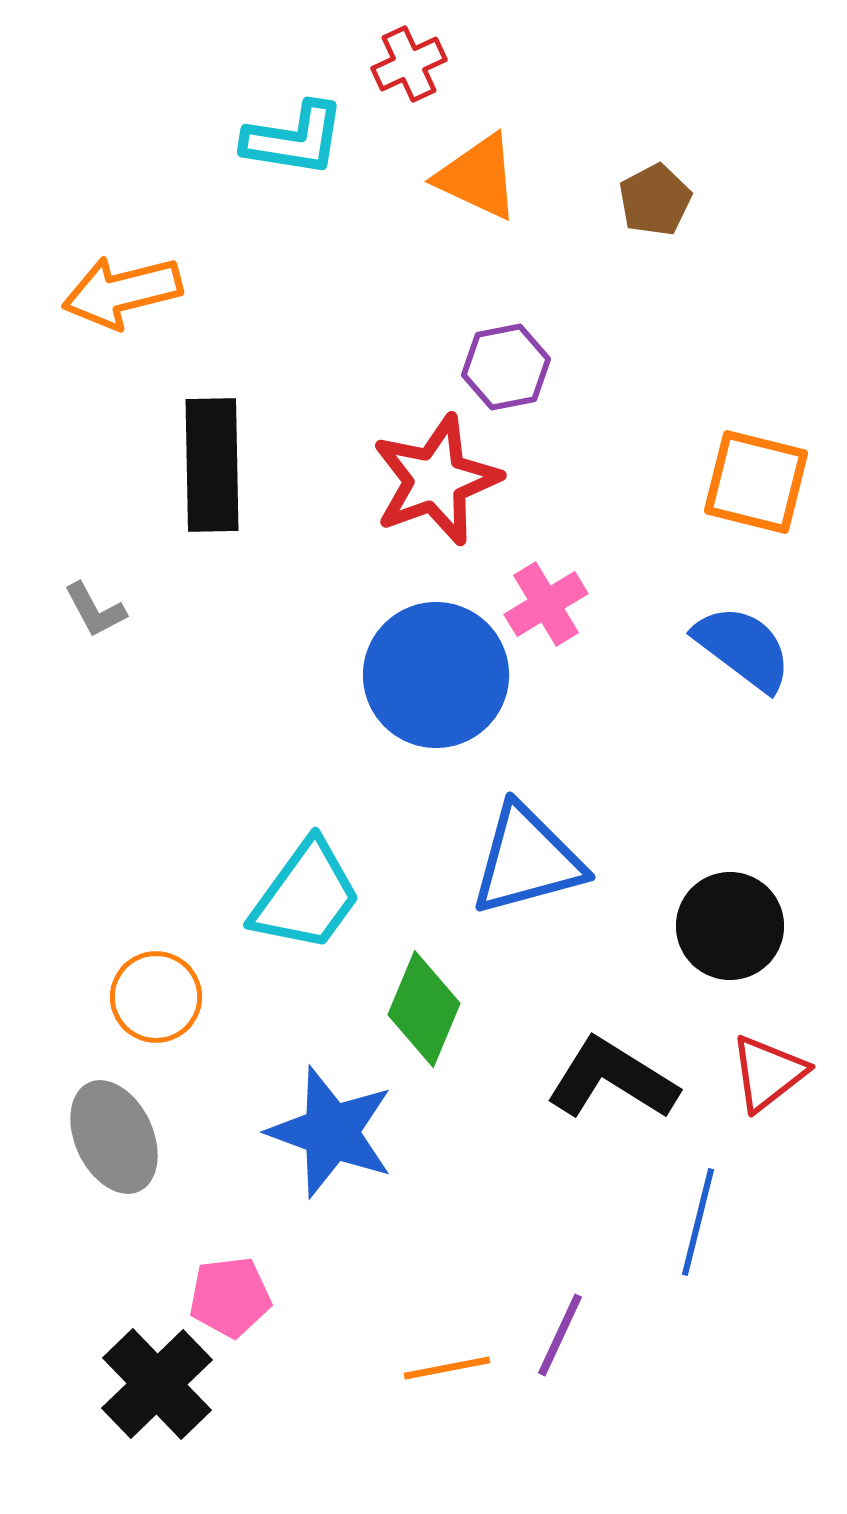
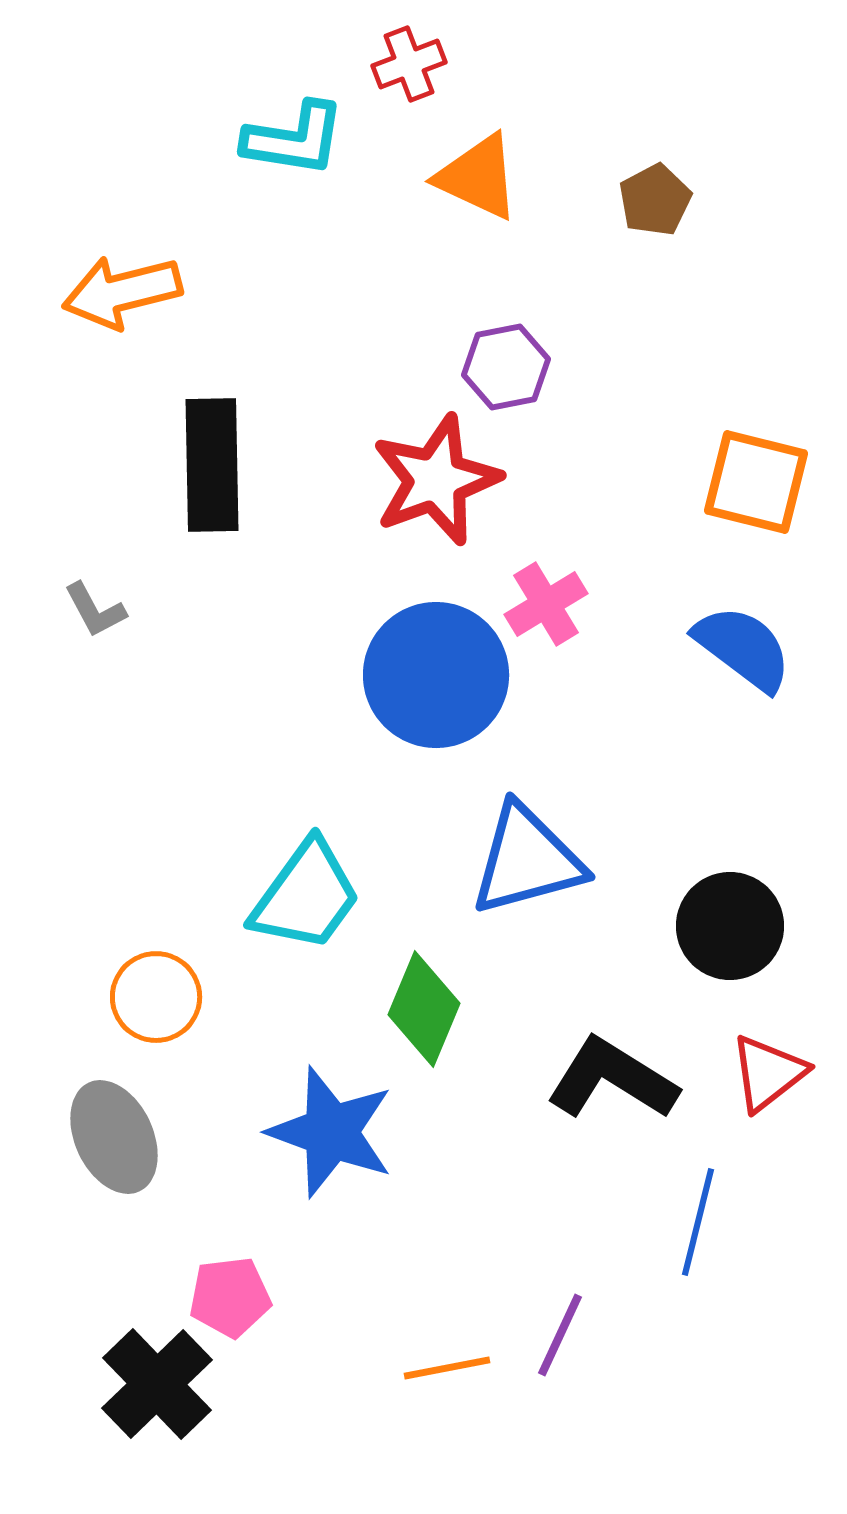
red cross: rotated 4 degrees clockwise
